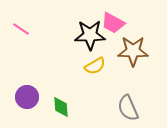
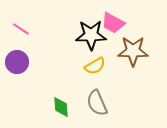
black star: moved 1 px right
purple circle: moved 10 px left, 35 px up
gray semicircle: moved 31 px left, 5 px up
